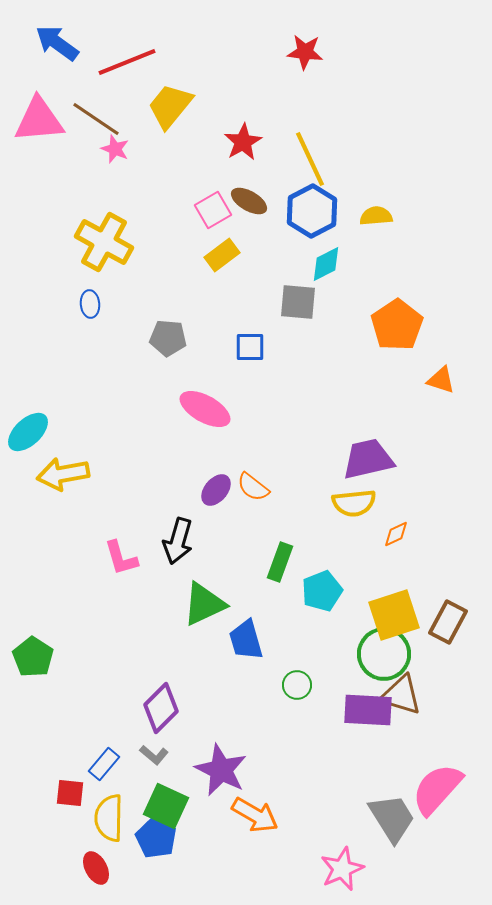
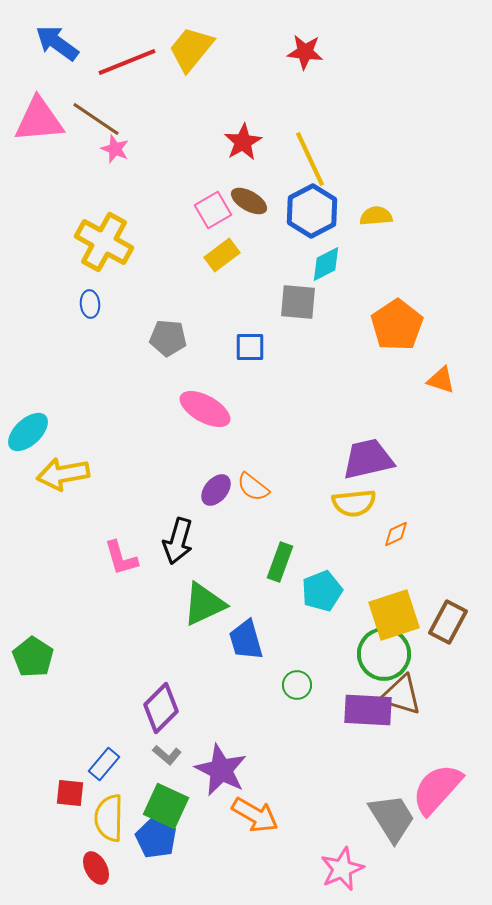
yellow trapezoid at (170, 106): moved 21 px right, 57 px up
gray L-shape at (154, 755): moved 13 px right
